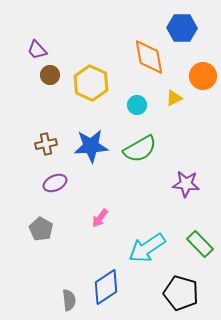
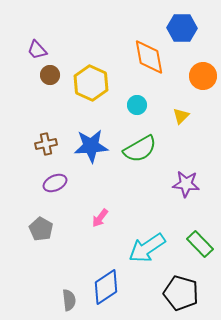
yellow triangle: moved 7 px right, 18 px down; rotated 18 degrees counterclockwise
